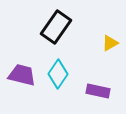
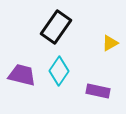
cyan diamond: moved 1 px right, 3 px up
